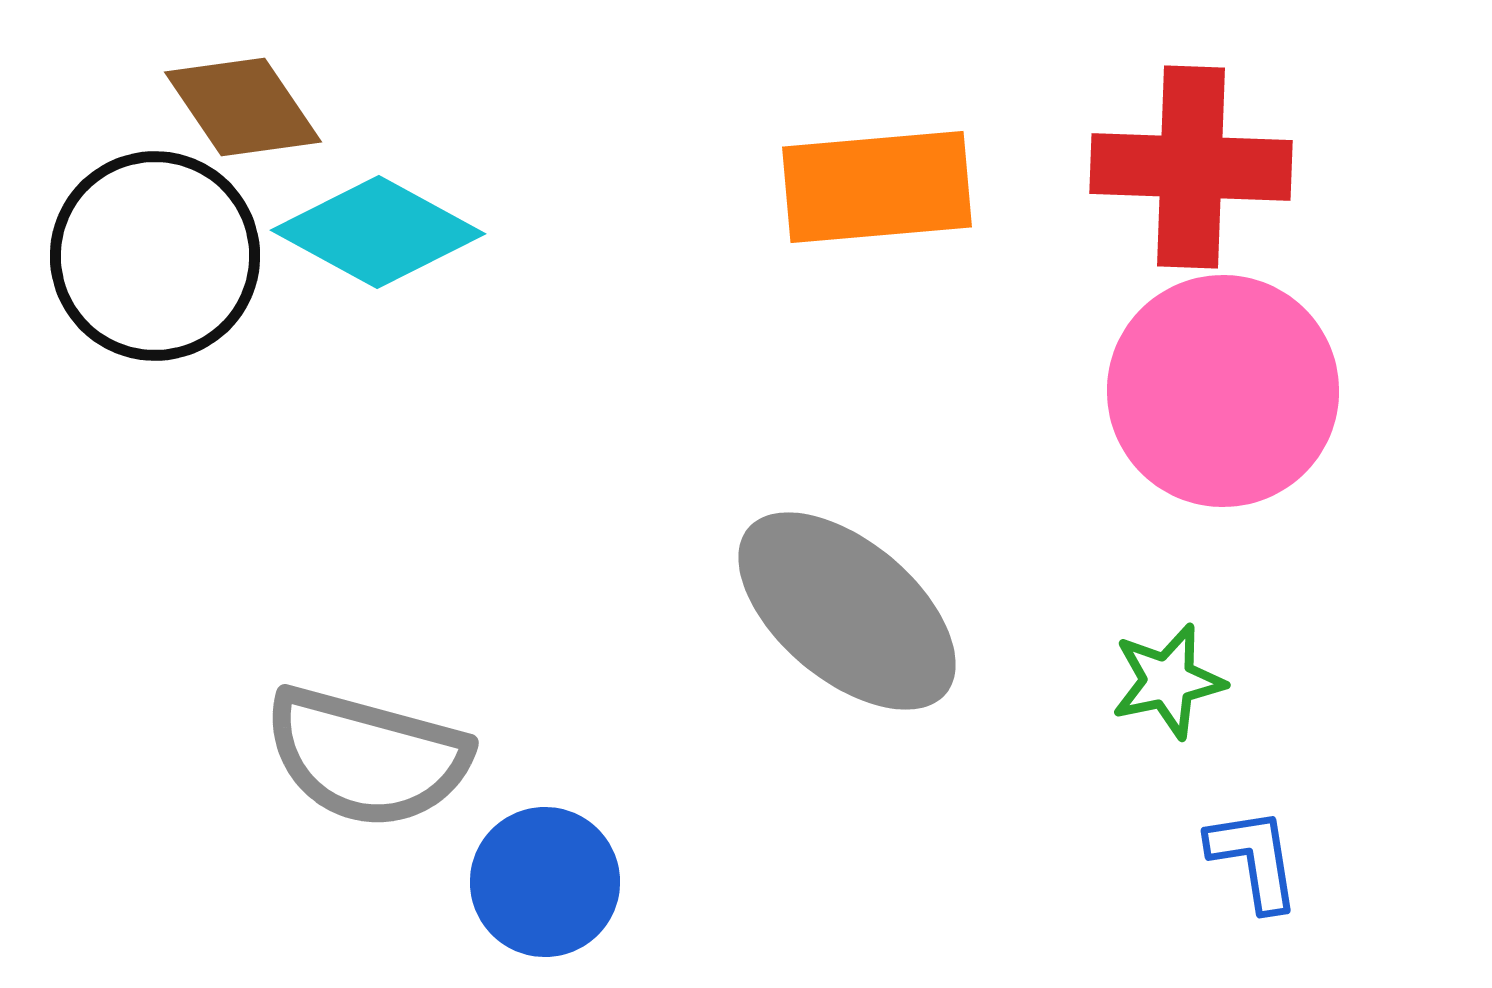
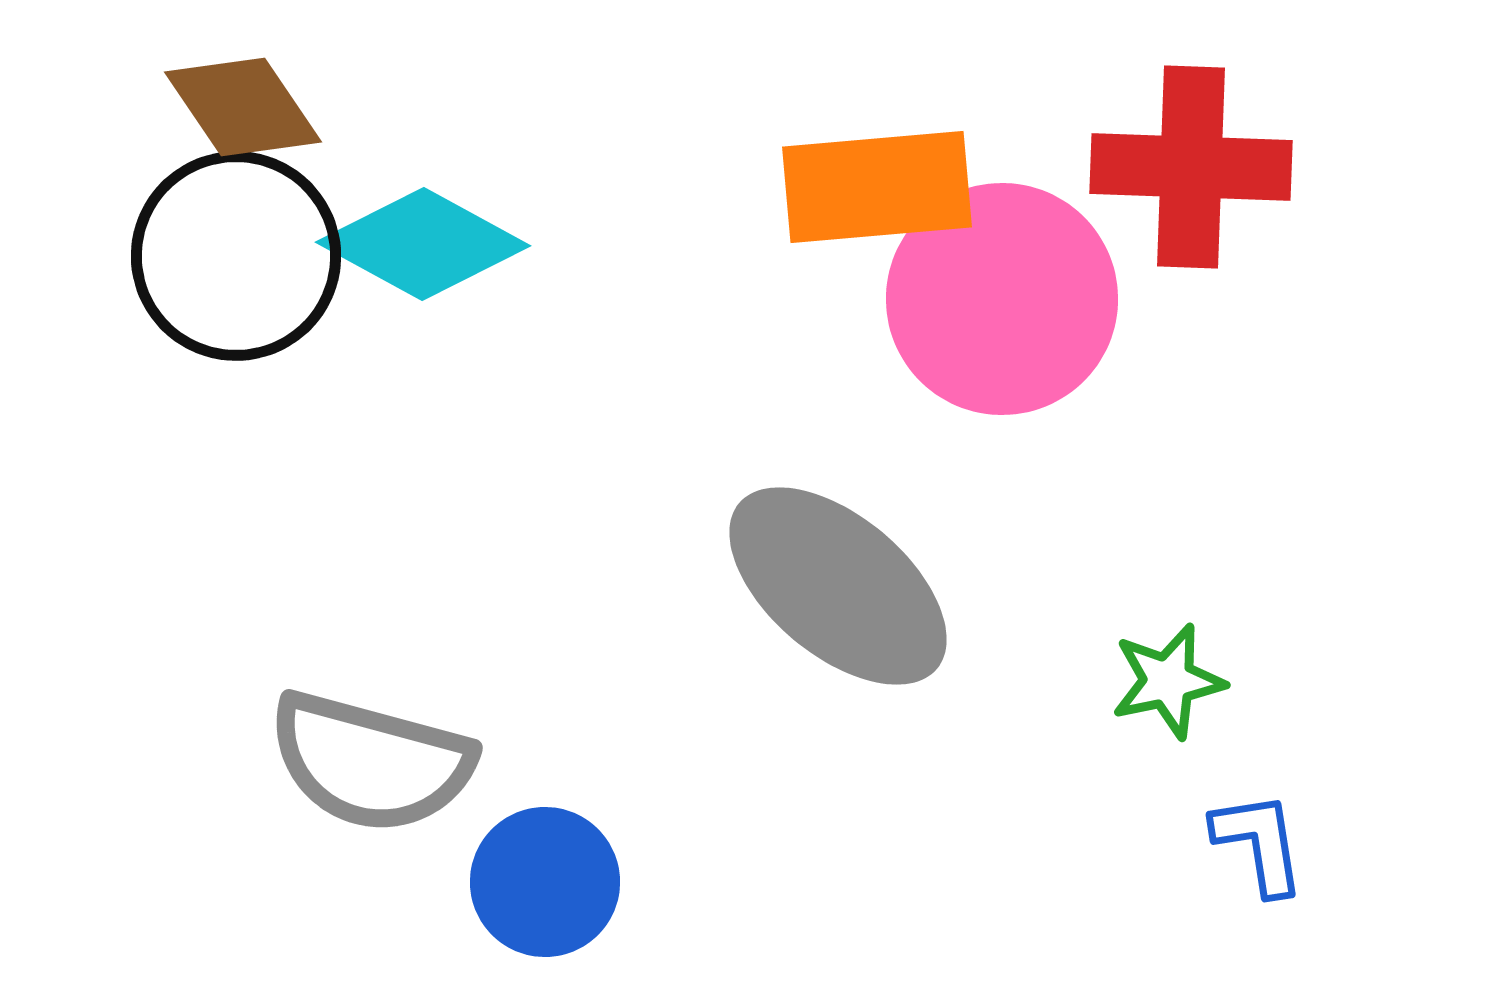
cyan diamond: moved 45 px right, 12 px down
black circle: moved 81 px right
pink circle: moved 221 px left, 92 px up
gray ellipse: moved 9 px left, 25 px up
gray semicircle: moved 4 px right, 5 px down
blue L-shape: moved 5 px right, 16 px up
